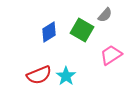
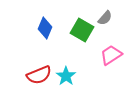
gray semicircle: moved 3 px down
blue diamond: moved 4 px left, 4 px up; rotated 35 degrees counterclockwise
